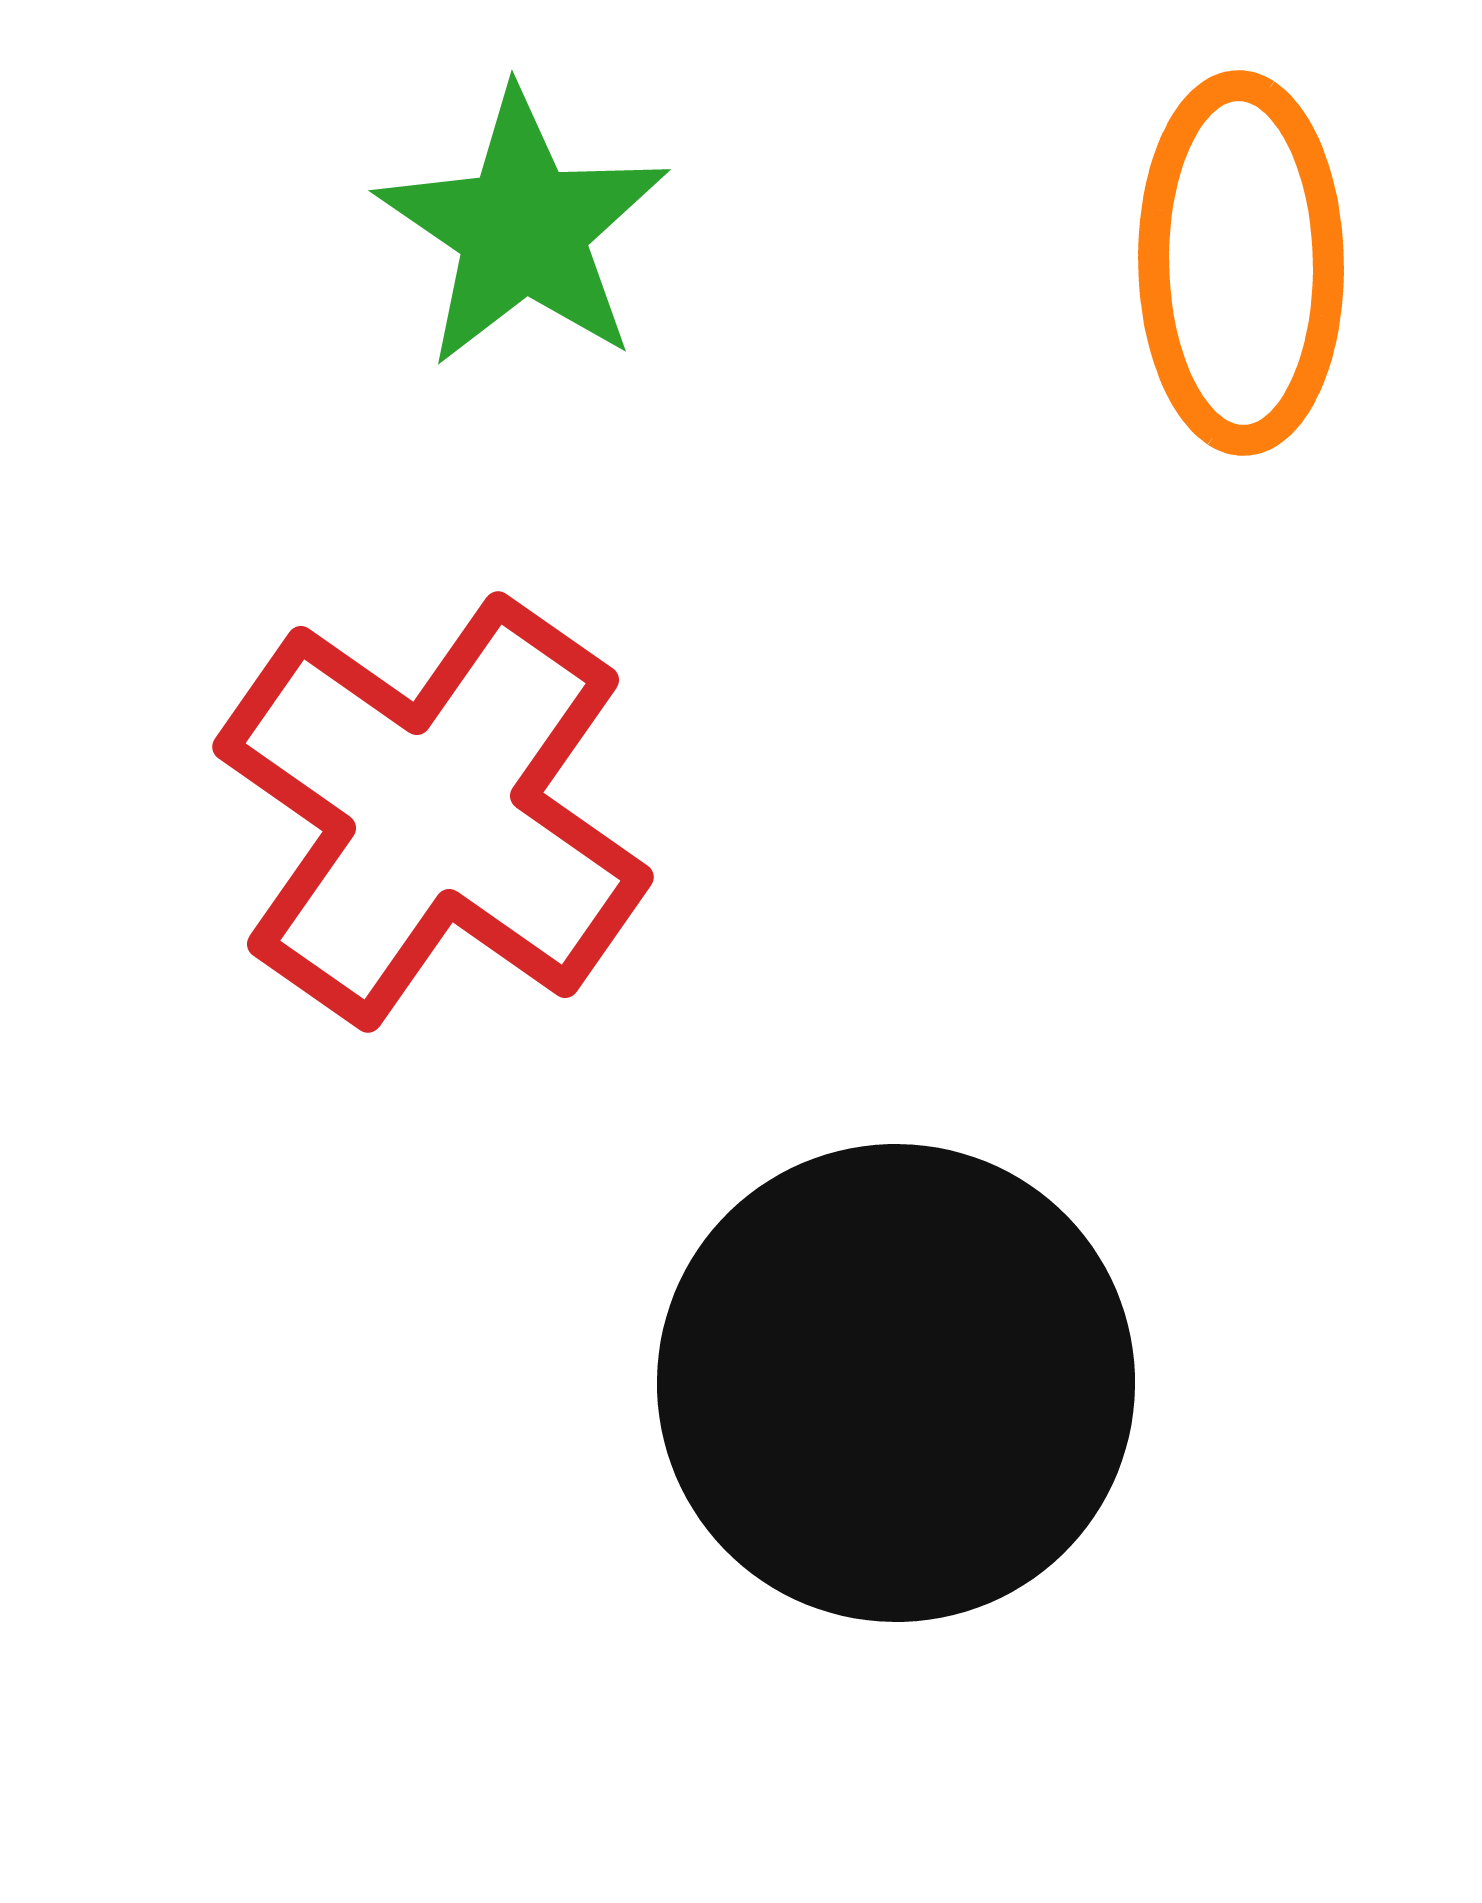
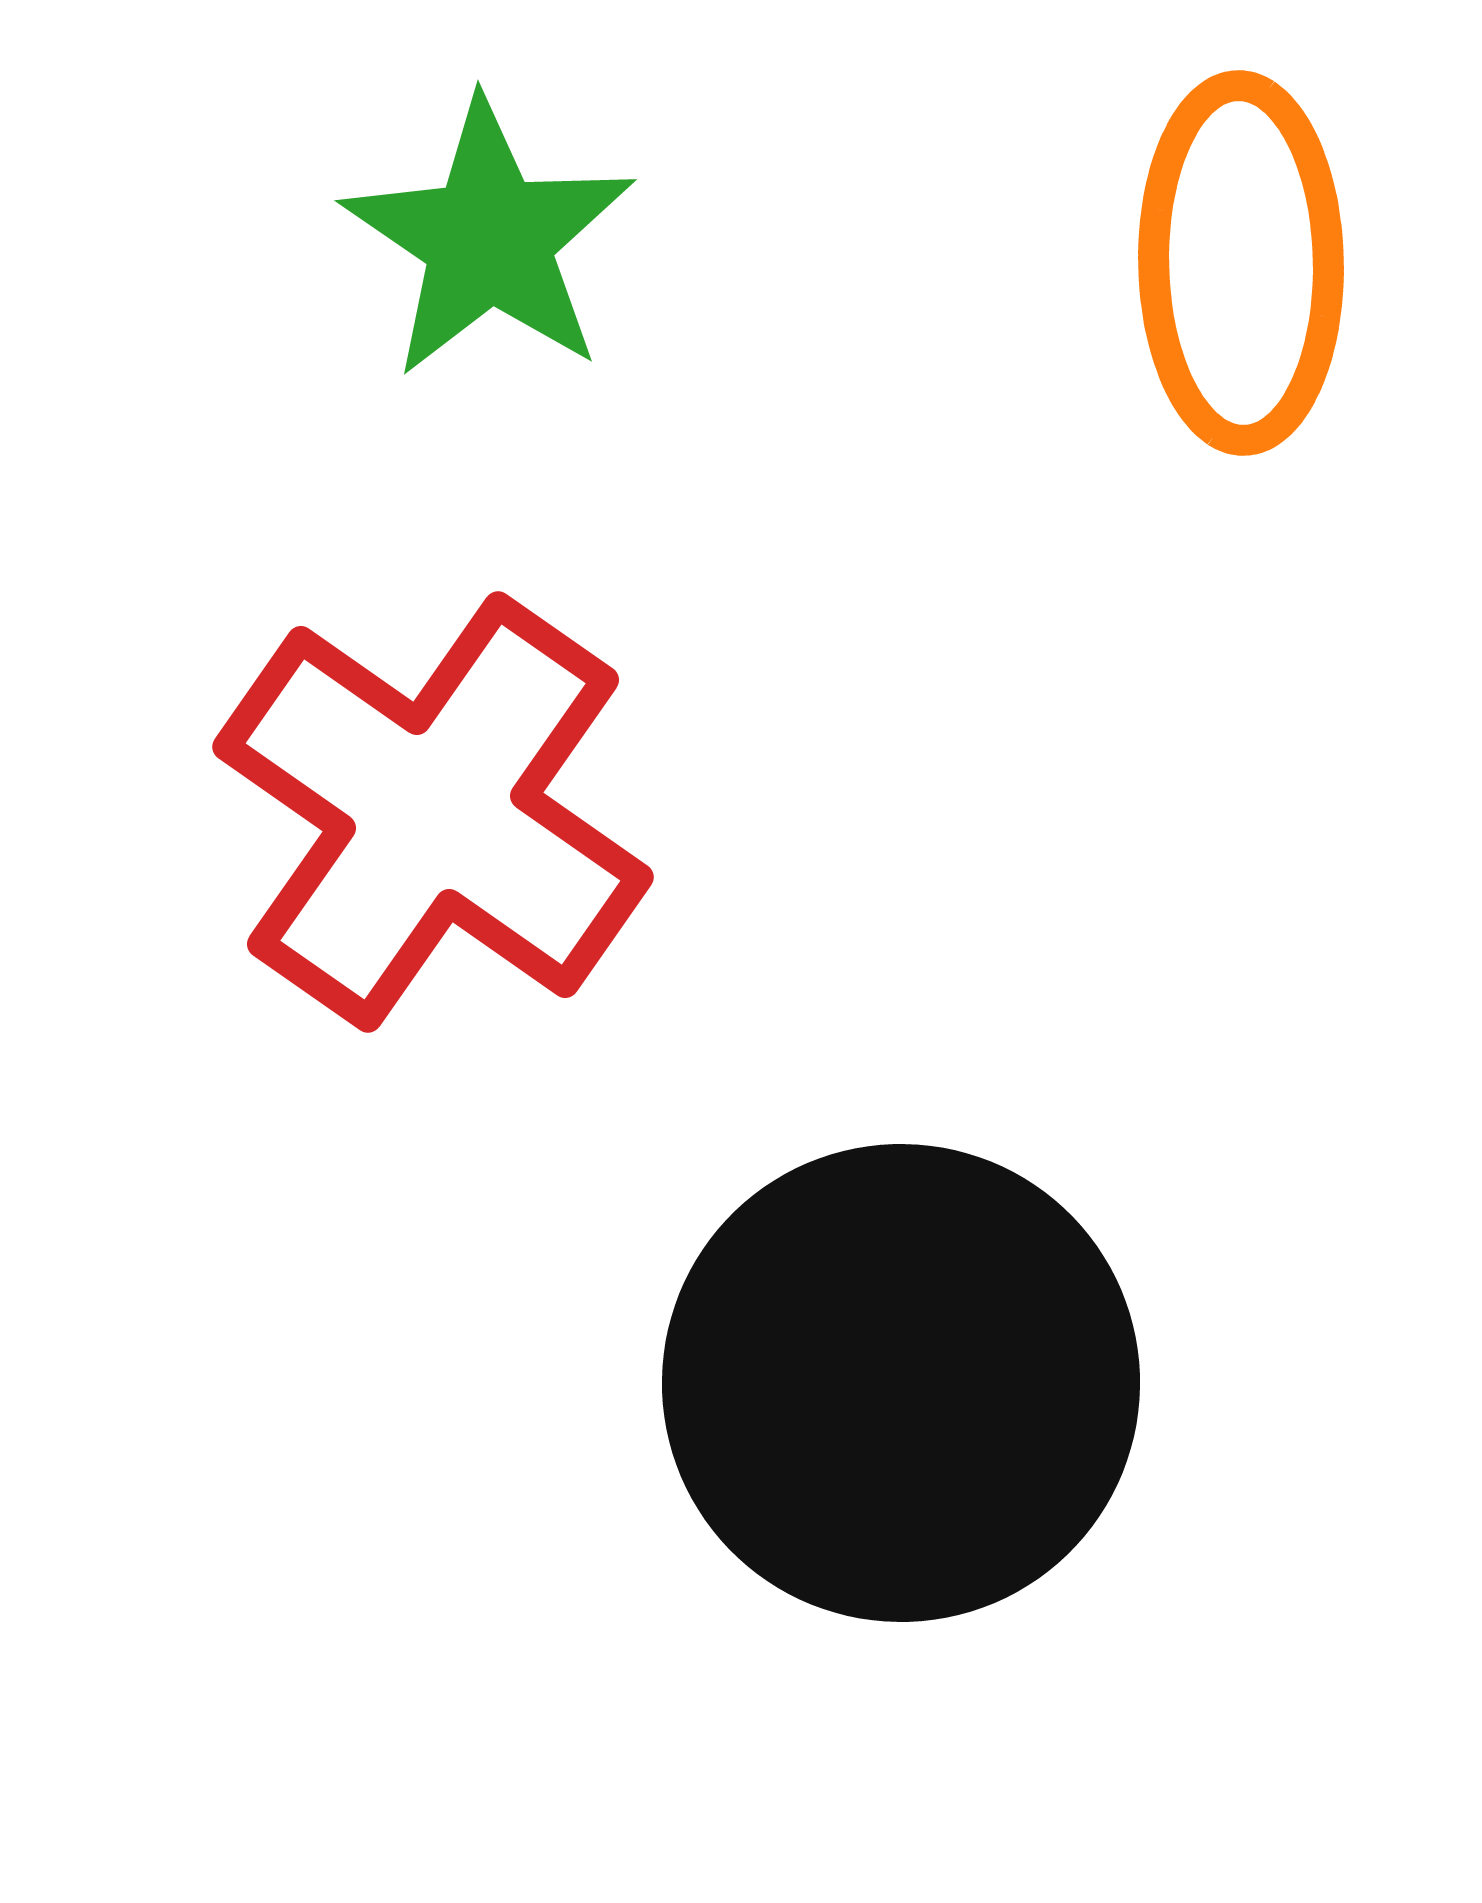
green star: moved 34 px left, 10 px down
black circle: moved 5 px right
